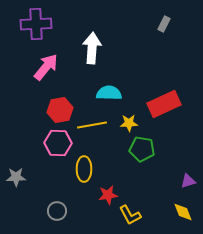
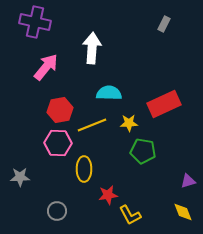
purple cross: moved 1 px left, 2 px up; rotated 16 degrees clockwise
yellow line: rotated 12 degrees counterclockwise
green pentagon: moved 1 px right, 2 px down
gray star: moved 4 px right
